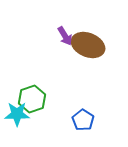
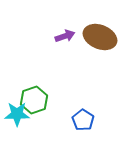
purple arrow: rotated 78 degrees counterclockwise
brown ellipse: moved 12 px right, 8 px up
green hexagon: moved 2 px right, 1 px down
